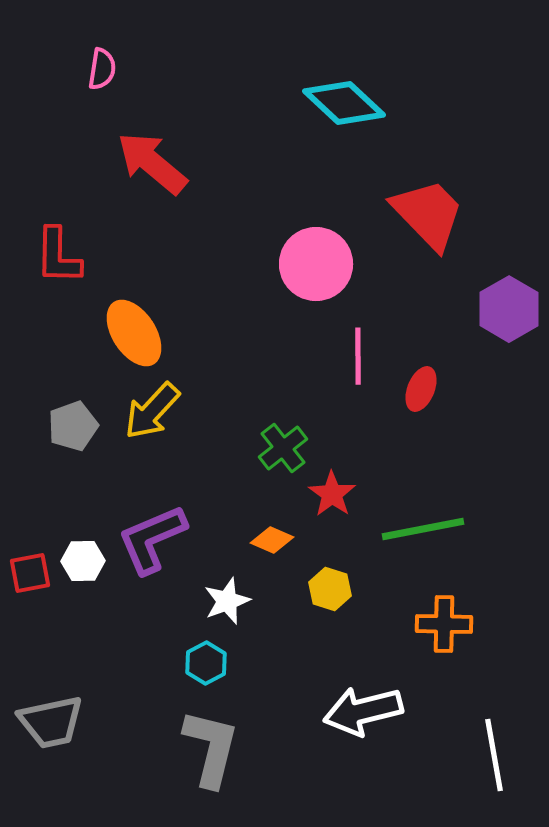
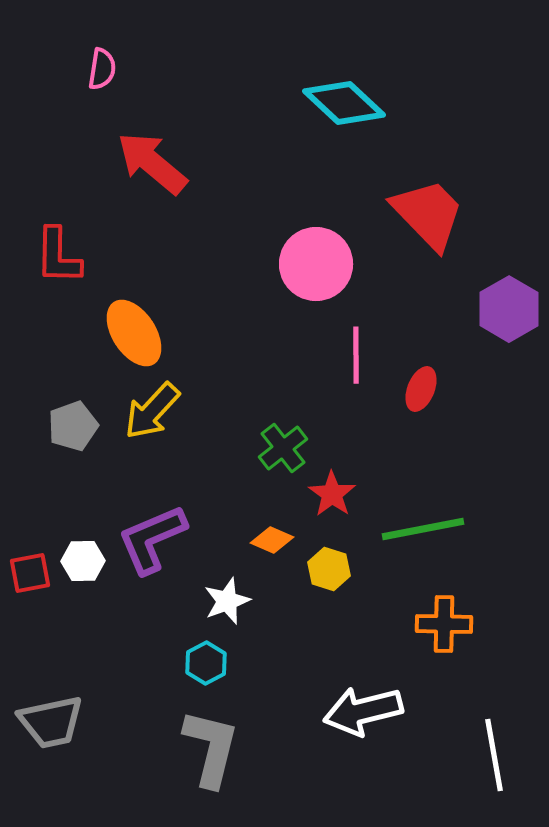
pink line: moved 2 px left, 1 px up
yellow hexagon: moved 1 px left, 20 px up
